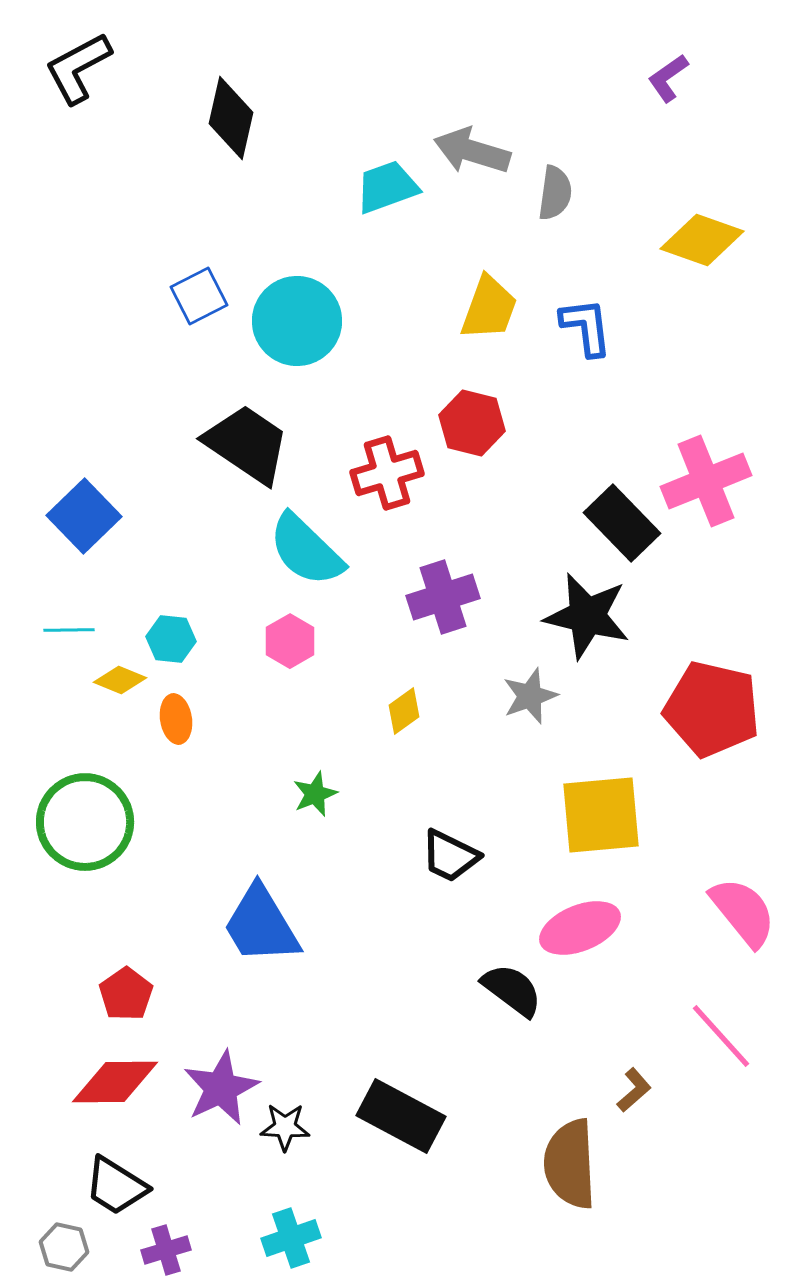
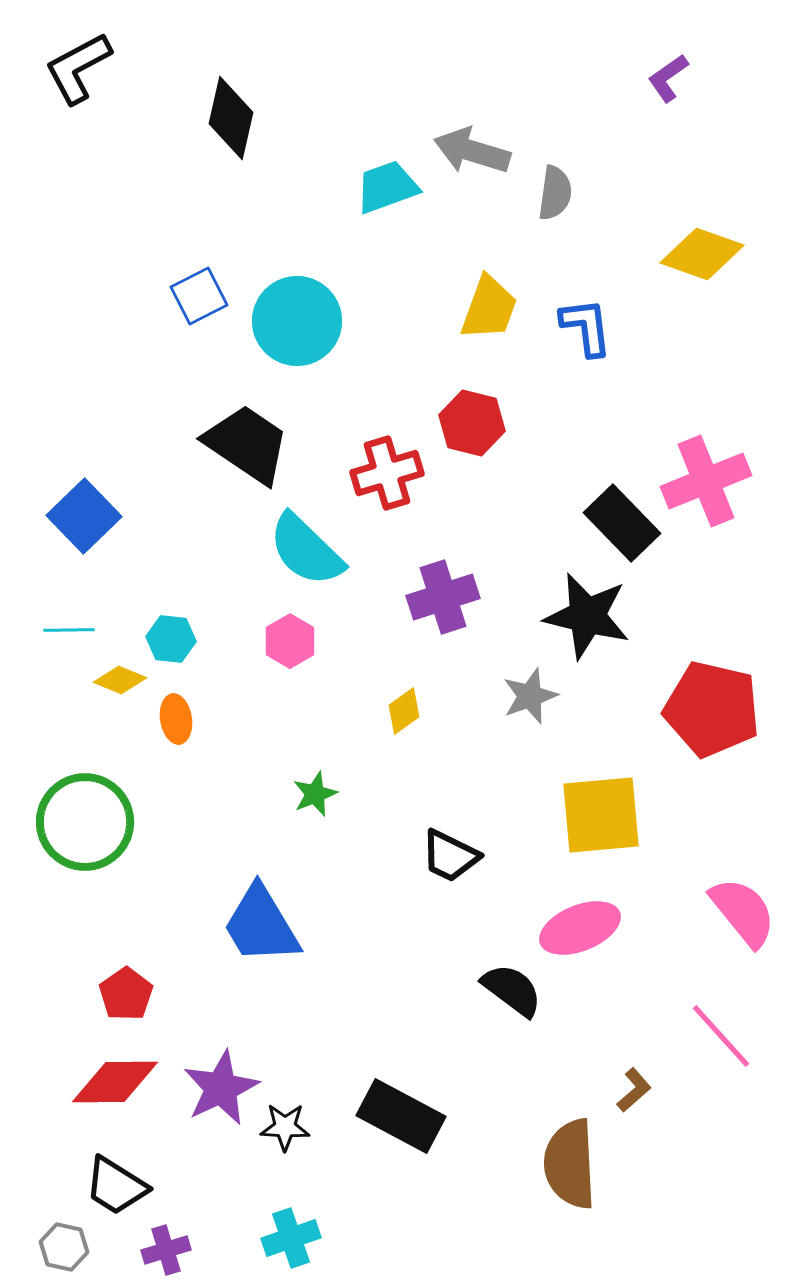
yellow diamond at (702, 240): moved 14 px down
